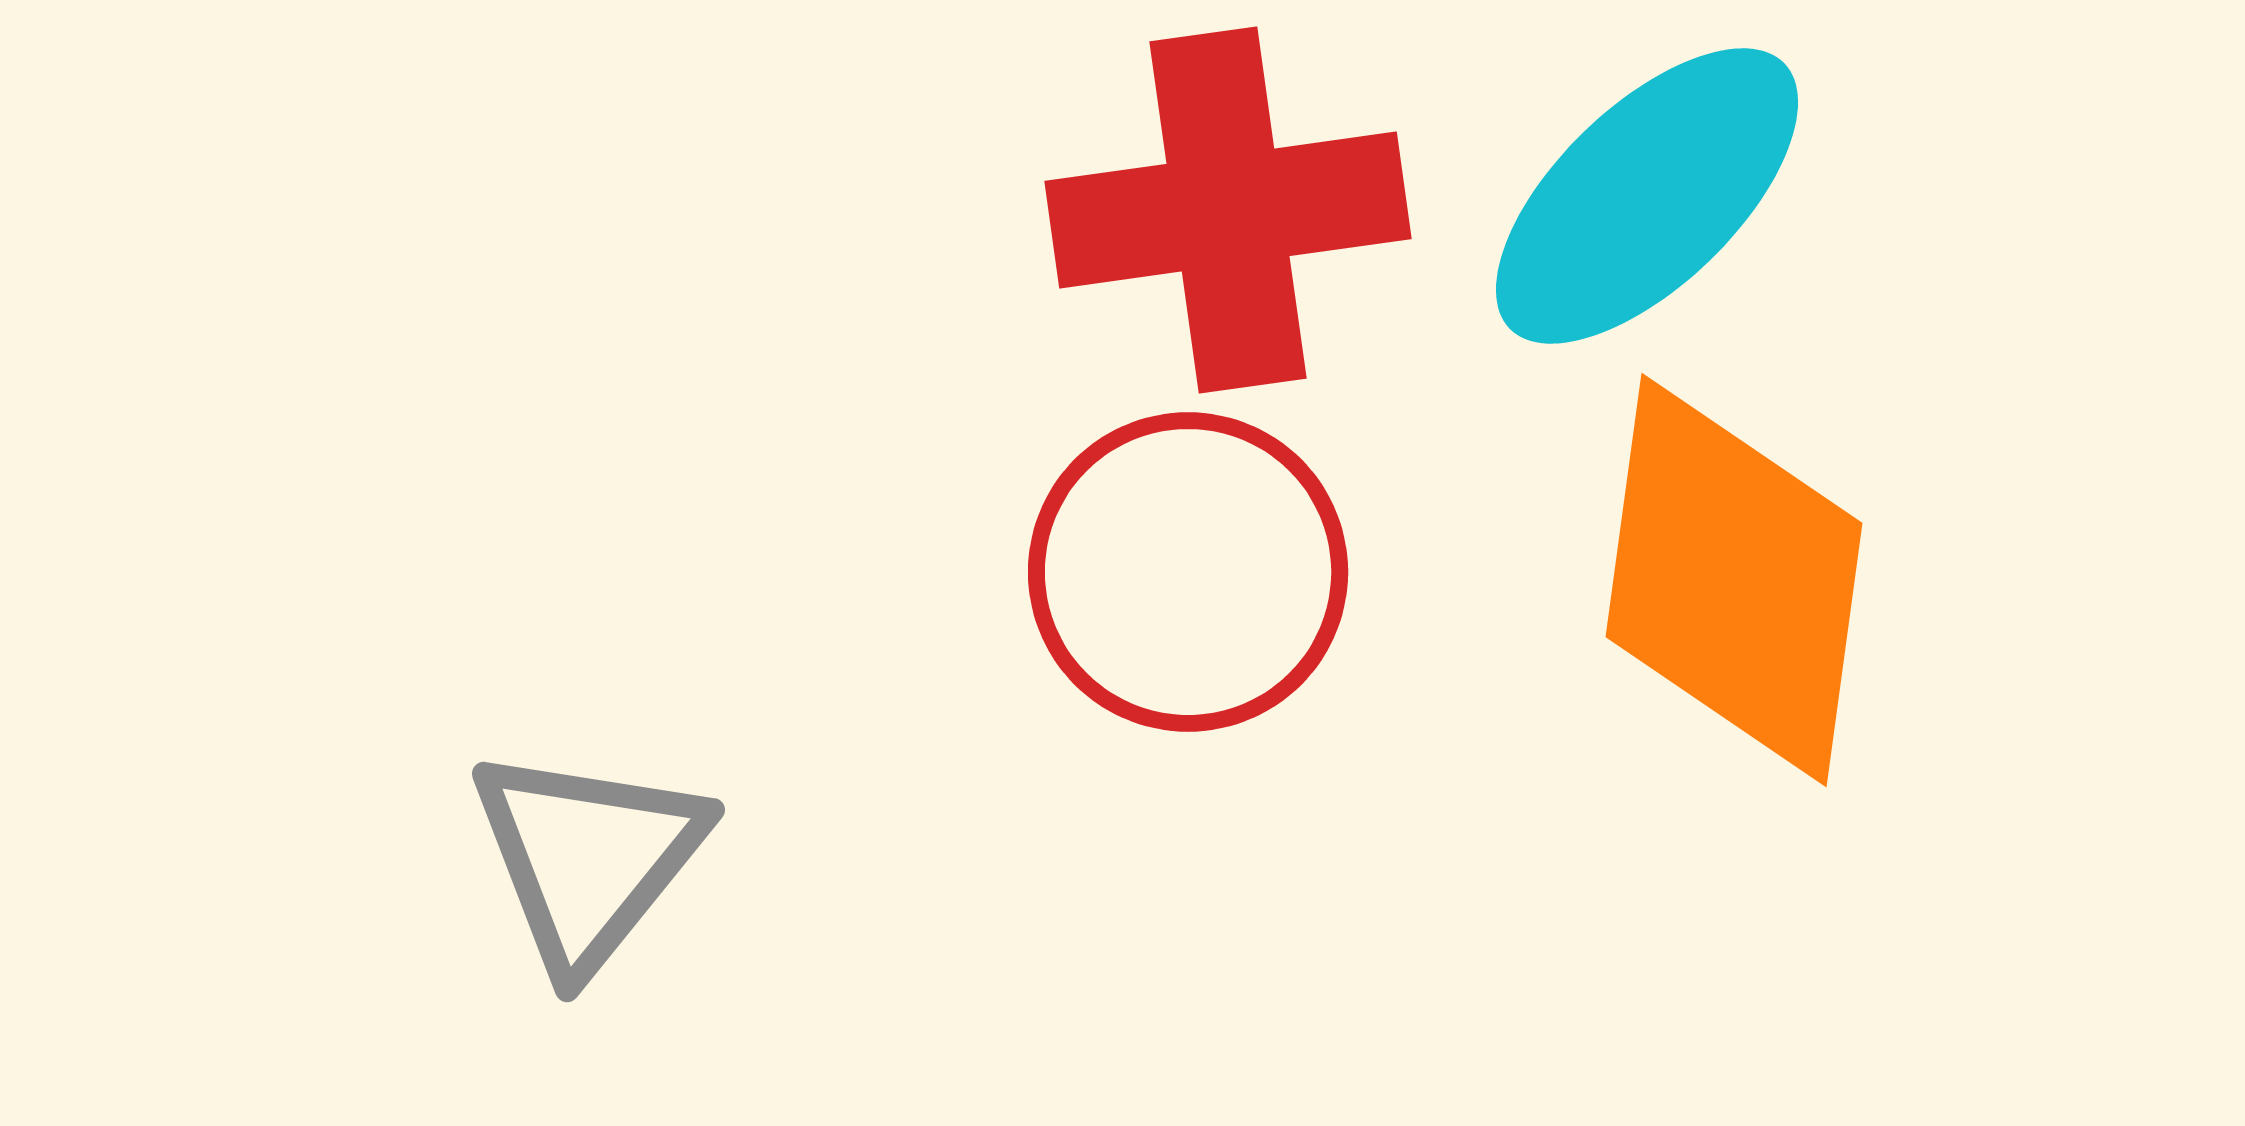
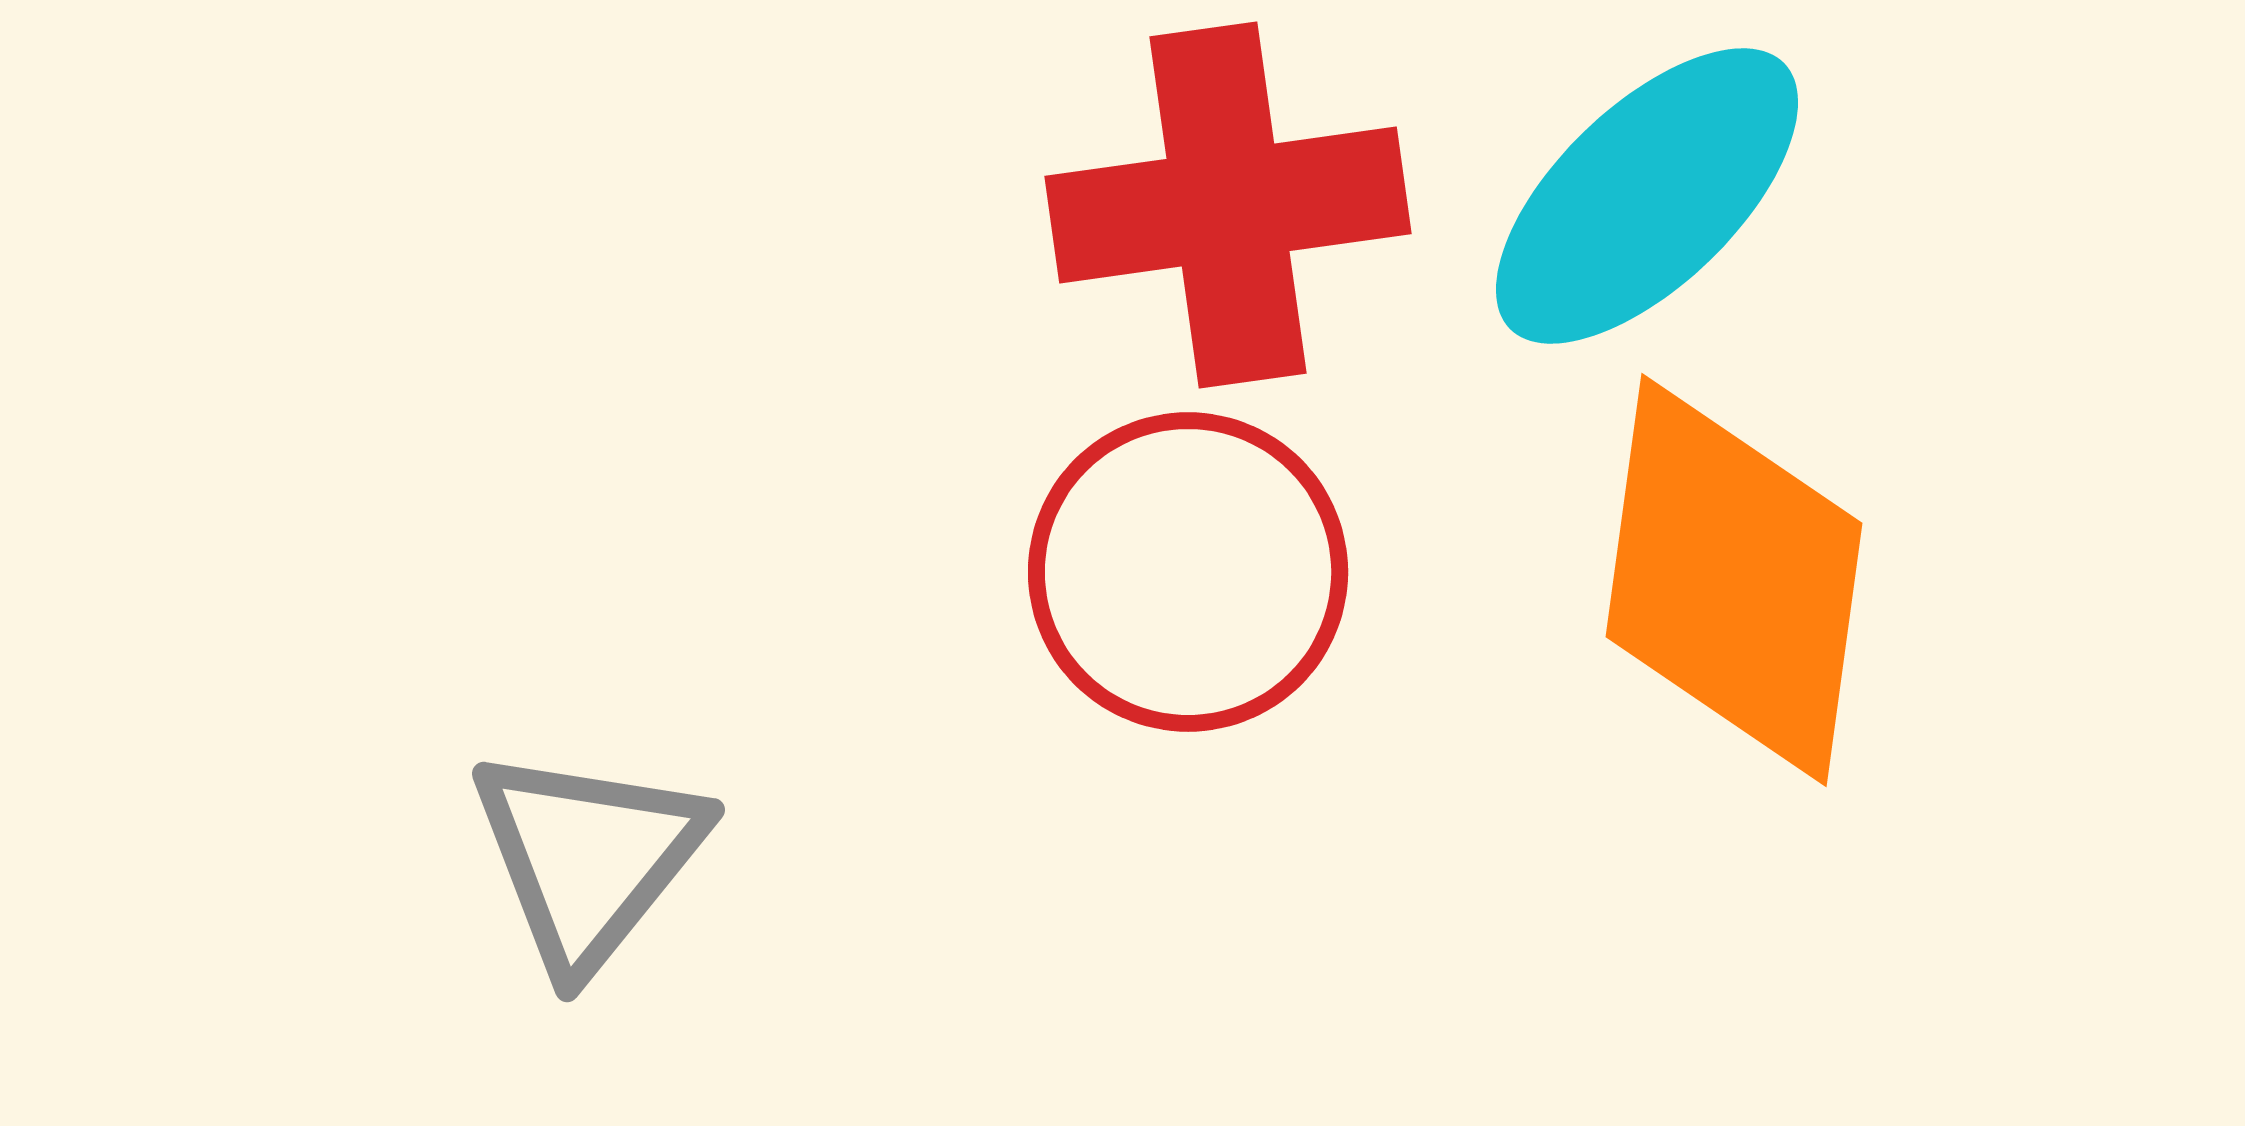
red cross: moved 5 px up
